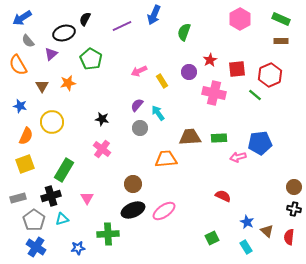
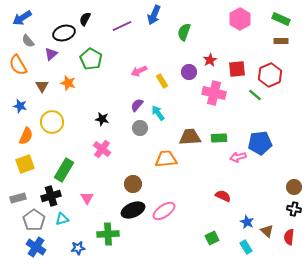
orange star at (68, 83): rotated 28 degrees clockwise
